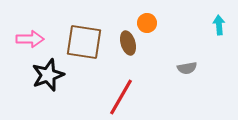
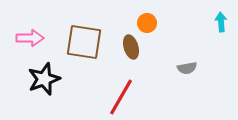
cyan arrow: moved 2 px right, 3 px up
pink arrow: moved 1 px up
brown ellipse: moved 3 px right, 4 px down
black star: moved 4 px left, 4 px down
